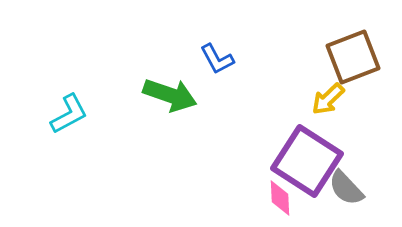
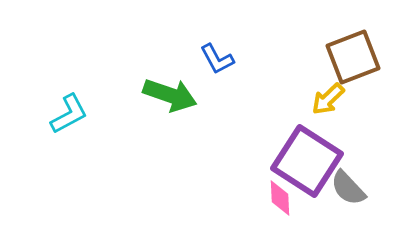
gray semicircle: moved 2 px right
